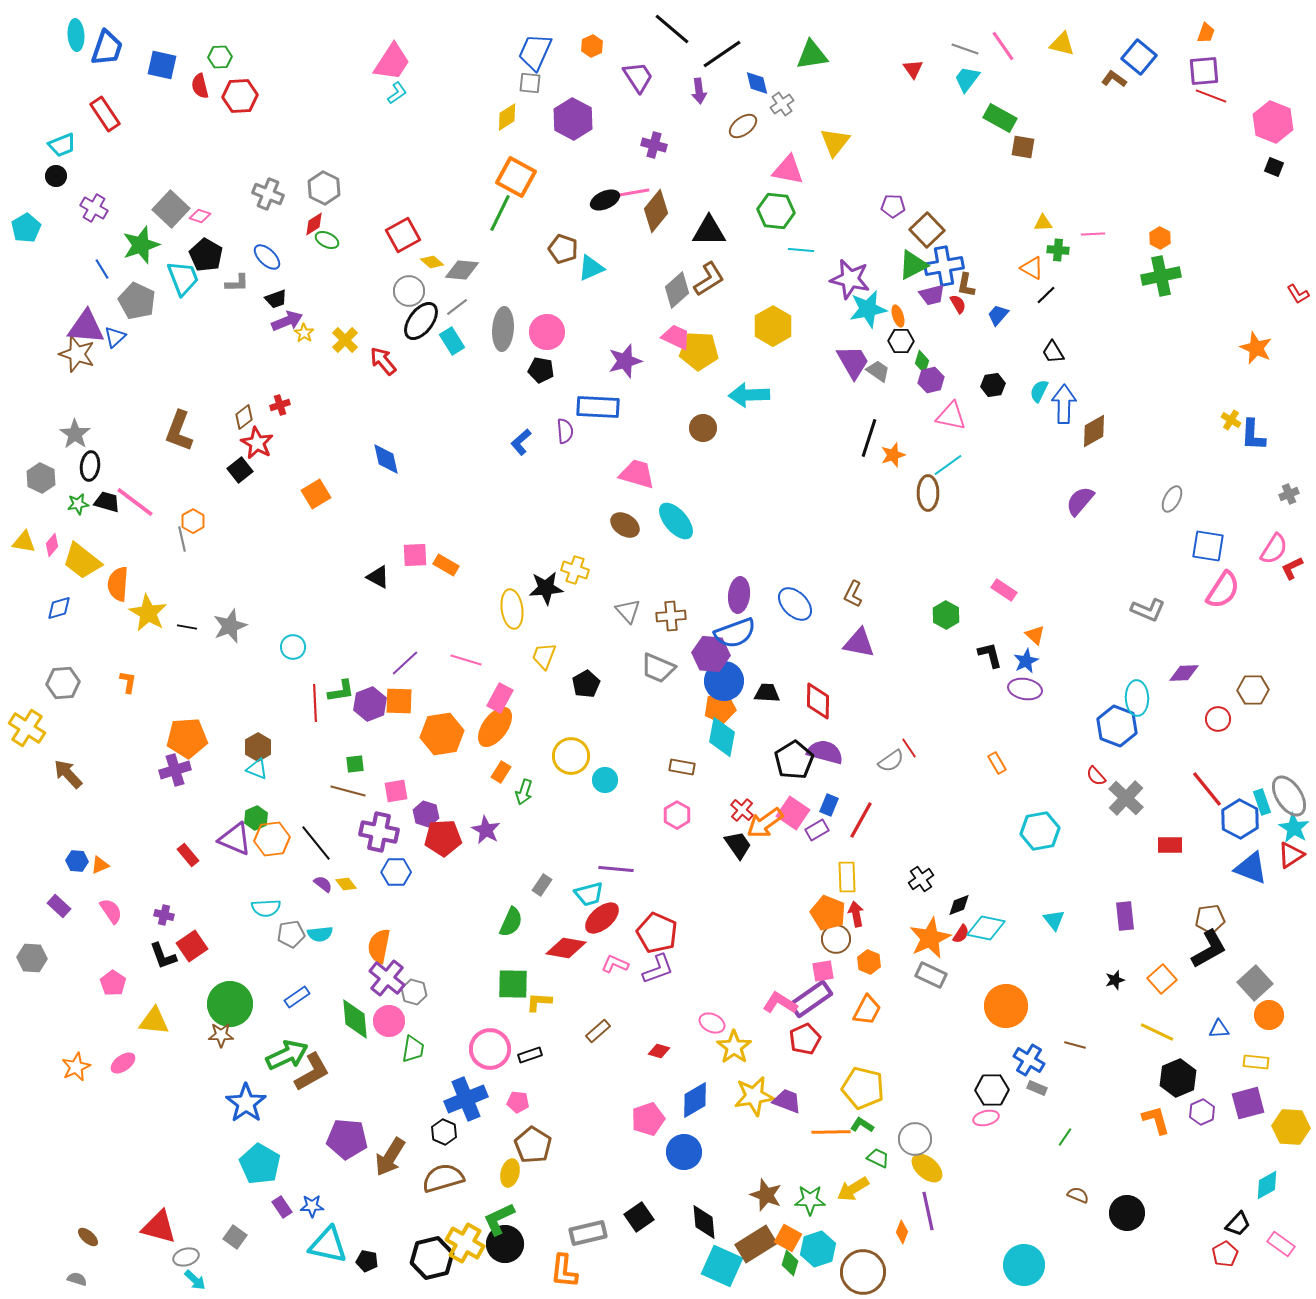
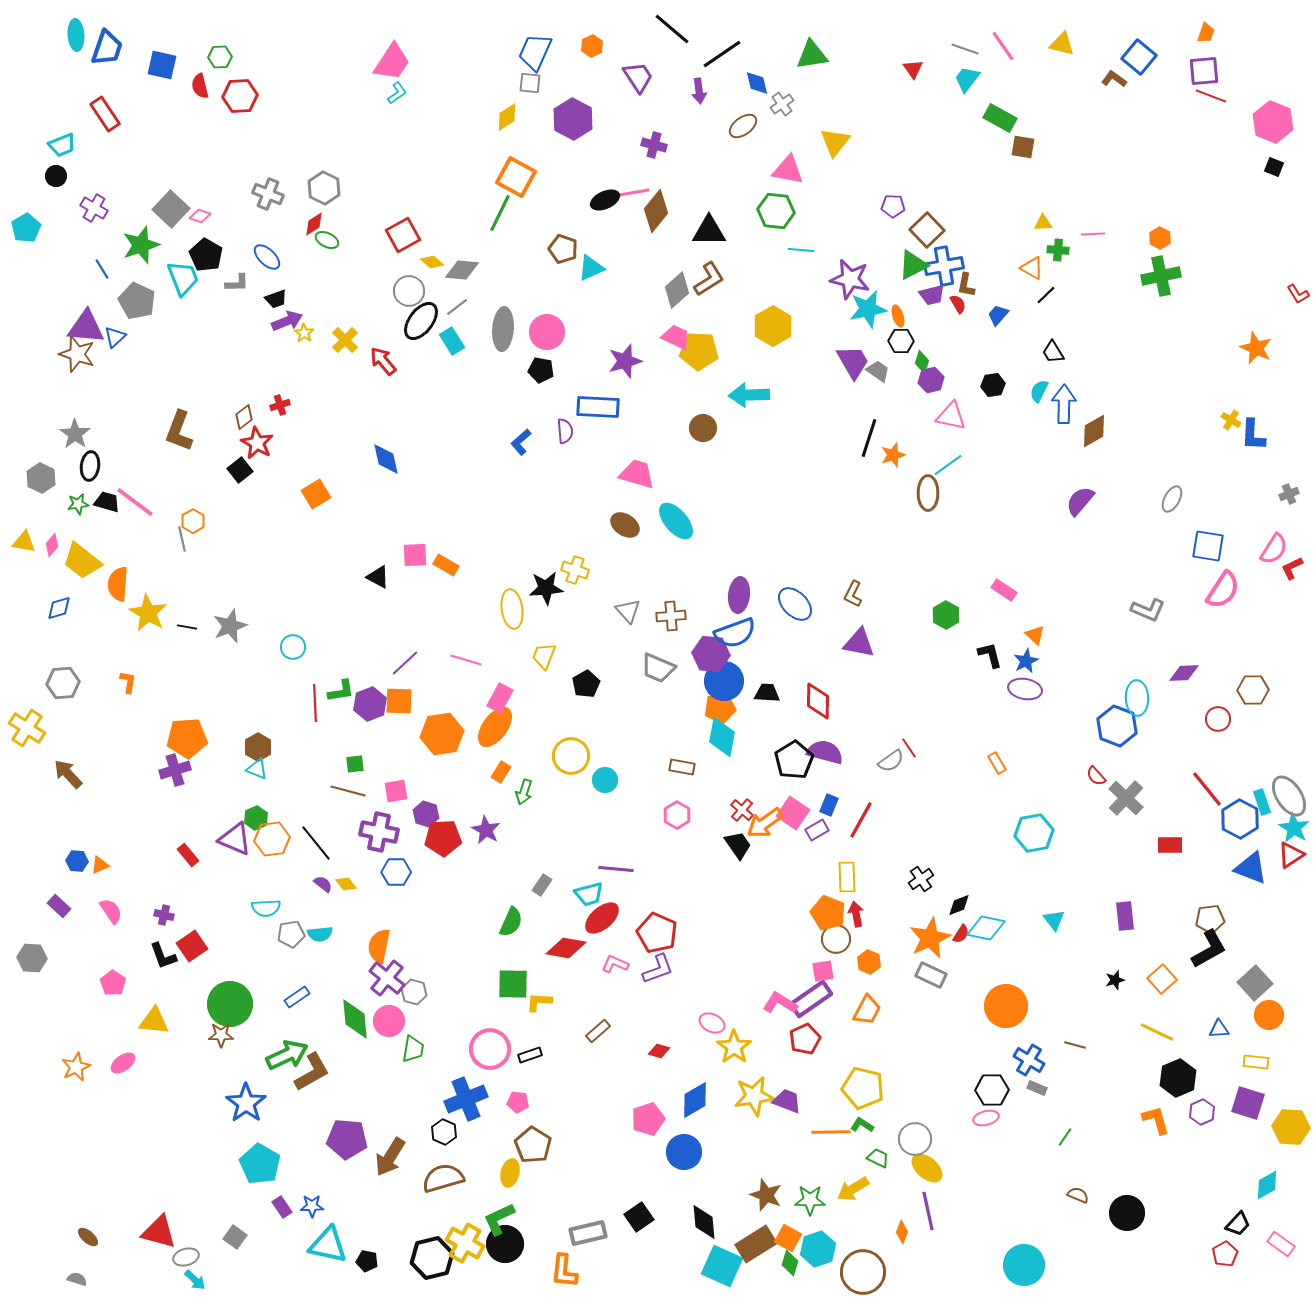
cyan hexagon at (1040, 831): moved 6 px left, 2 px down
purple square at (1248, 1103): rotated 32 degrees clockwise
red triangle at (159, 1227): moved 5 px down
